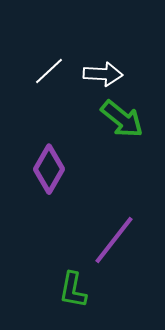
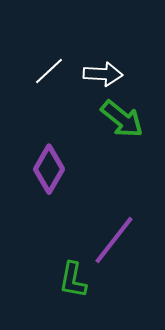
green L-shape: moved 10 px up
